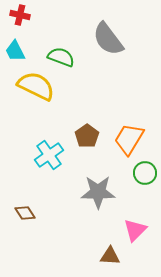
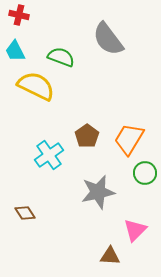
red cross: moved 1 px left
gray star: rotated 12 degrees counterclockwise
